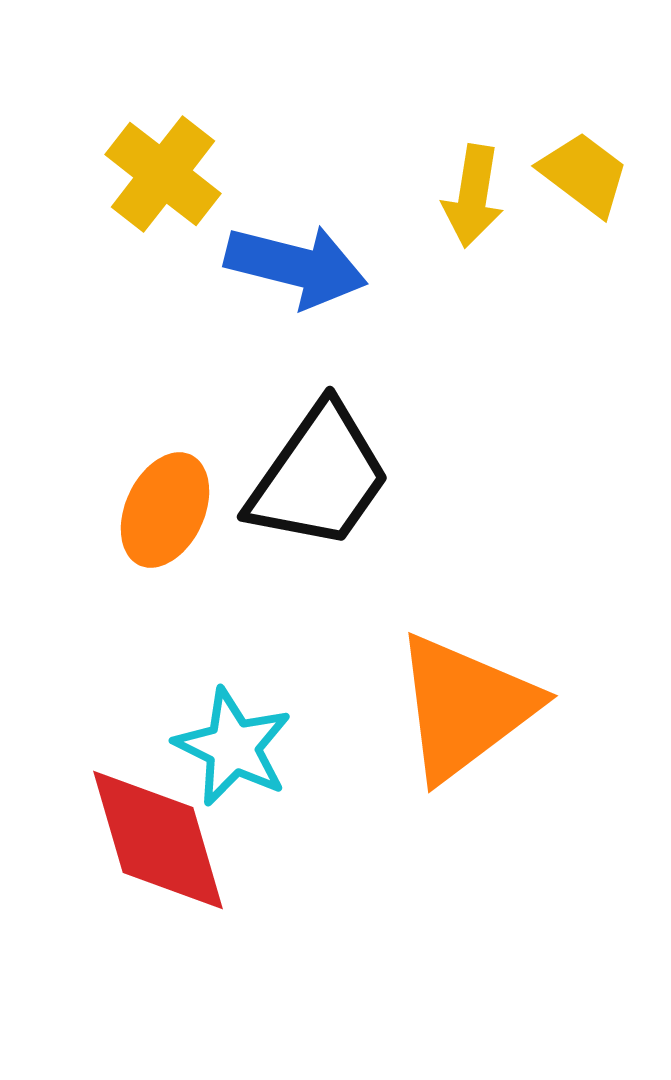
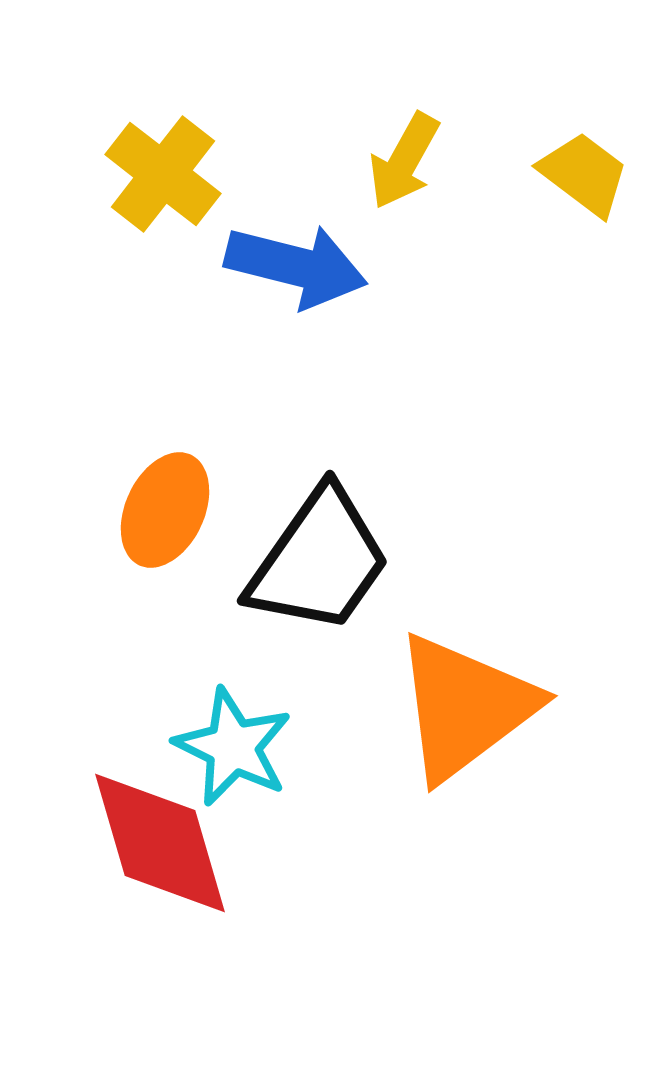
yellow arrow: moved 69 px left, 35 px up; rotated 20 degrees clockwise
black trapezoid: moved 84 px down
red diamond: moved 2 px right, 3 px down
